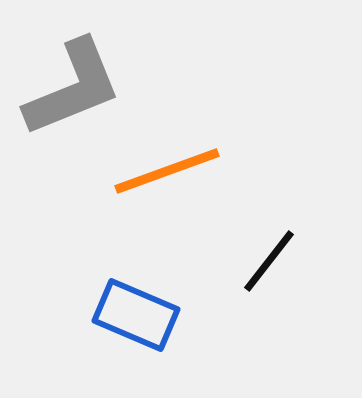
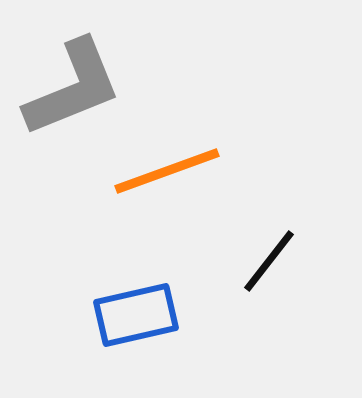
blue rectangle: rotated 36 degrees counterclockwise
